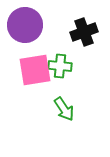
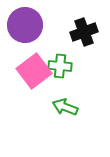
pink square: moved 1 px left, 1 px down; rotated 28 degrees counterclockwise
green arrow: moved 1 px right, 2 px up; rotated 145 degrees clockwise
